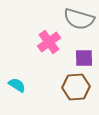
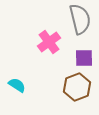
gray semicircle: moved 1 px right; rotated 120 degrees counterclockwise
brown hexagon: moved 1 px right; rotated 16 degrees counterclockwise
